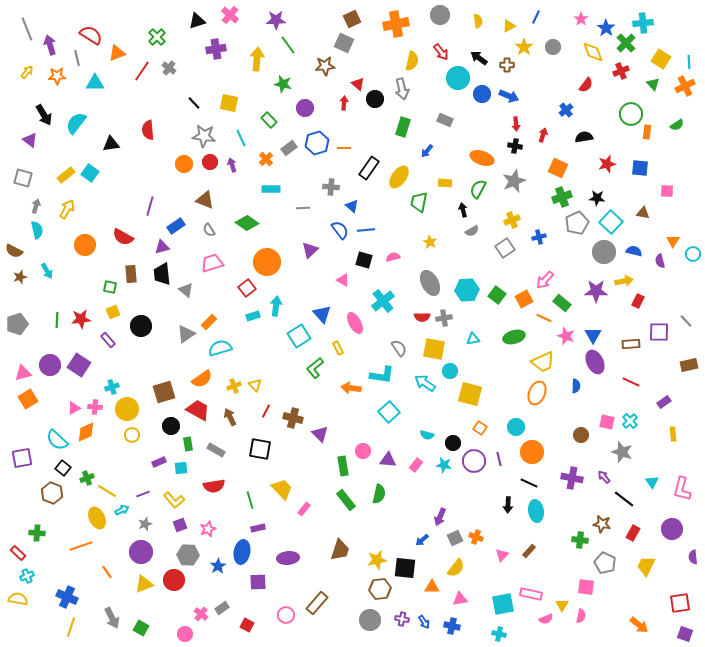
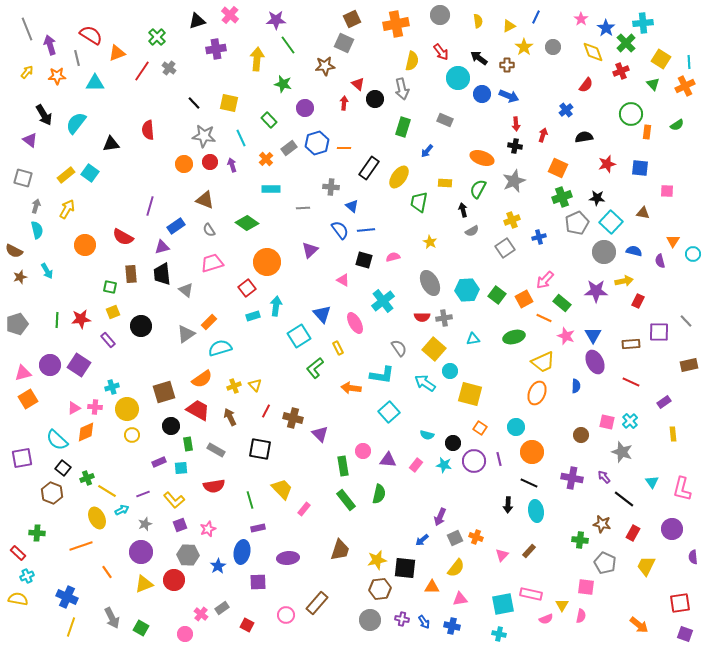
yellow square at (434, 349): rotated 30 degrees clockwise
